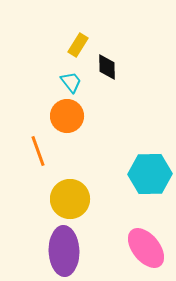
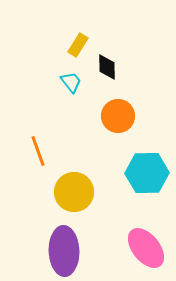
orange circle: moved 51 px right
cyan hexagon: moved 3 px left, 1 px up
yellow circle: moved 4 px right, 7 px up
